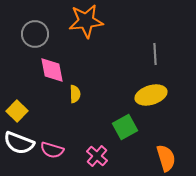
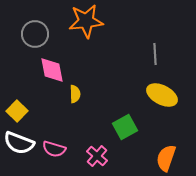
yellow ellipse: moved 11 px right; rotated 44 degrees clockwise
pink semicircle: moved 2 px right, 1 px up
orange semicircle: rotated 144 degrees counterclockwise
